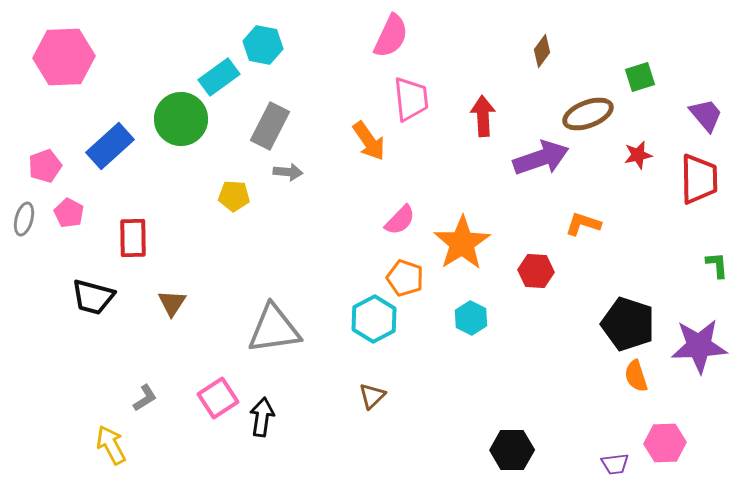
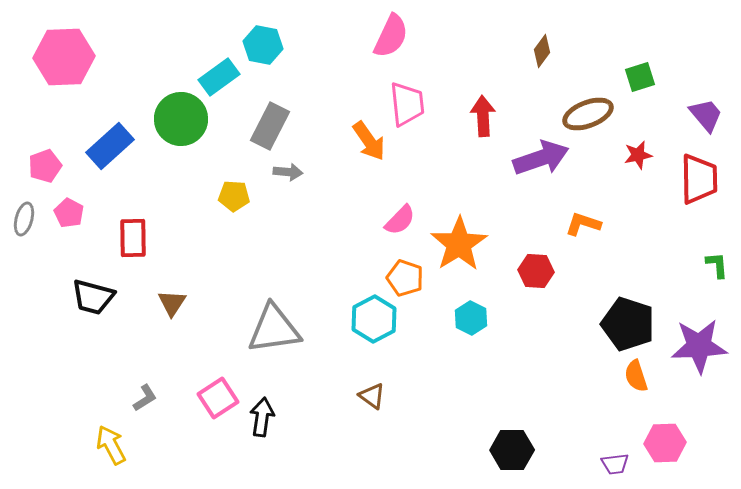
pink trapezoid at (411, 99): moved 4 px left, 5 px down
orange star at (462, 243): moved 3 px left, 1 px down
brown triangle at (372, 396): rotated 40 degrees counterclockwise
